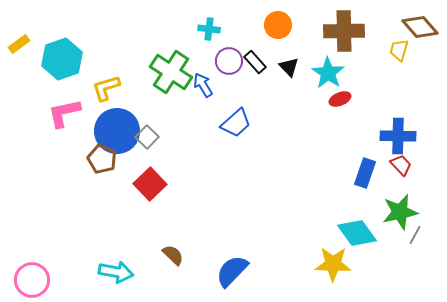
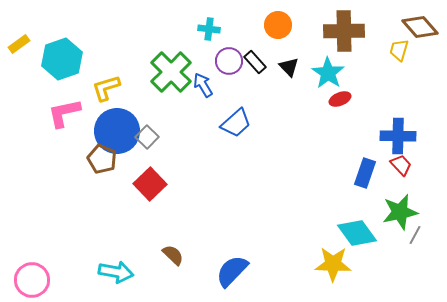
green cross: rotated 12 degrees clockwise
